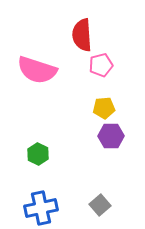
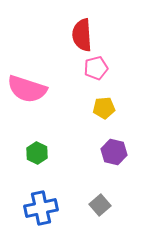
pink pentagon: moved 5 px left, 3 px down
pink semicircle: moved 10 px left, 19 px down
purple hexagon: moved 3 px right, 16 px down; rotated 15 degrees clockwise
green hexagon: moved 1 px left, 1 px up
